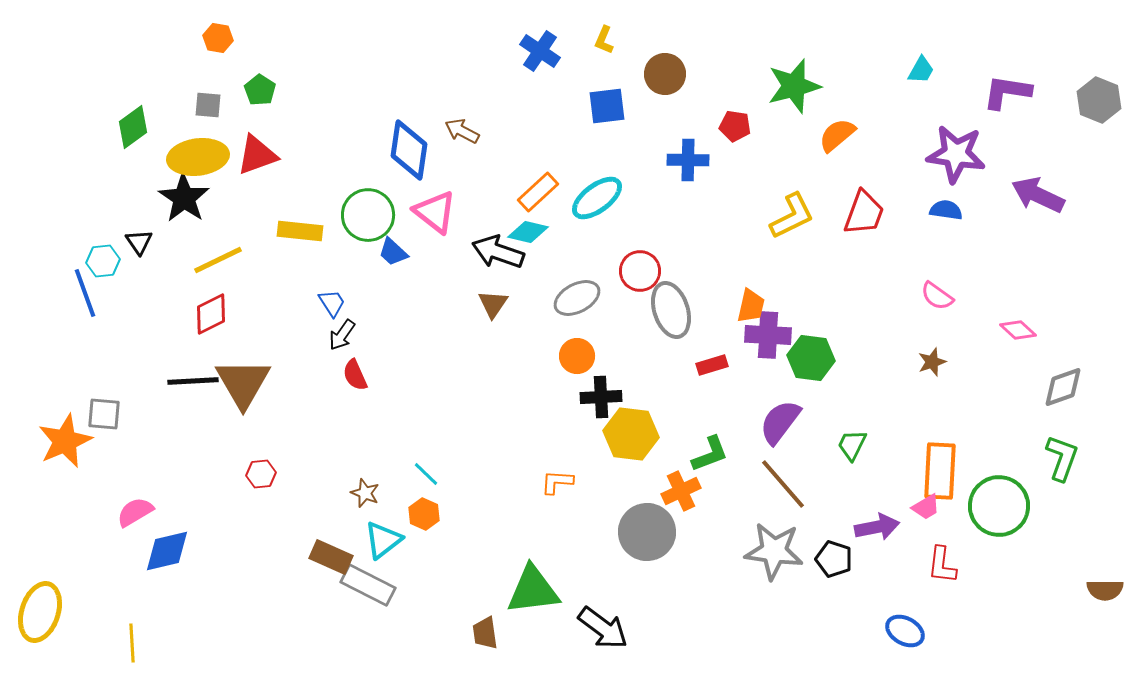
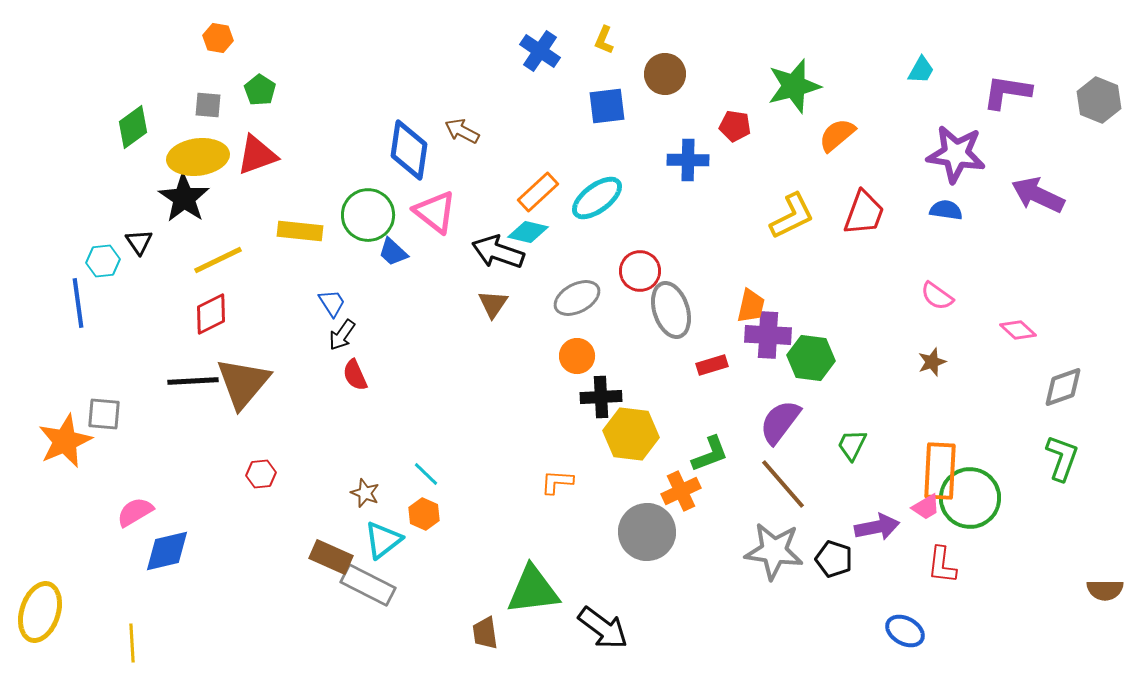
blue line at (85, 293): moved 7 px left, 10 px down; rotated 12 degrees clockwise
brown triangle at (243, 383): rotated 10 degrees clockwise
green circle at (999, 506): moved 29 px left, 8 px up
